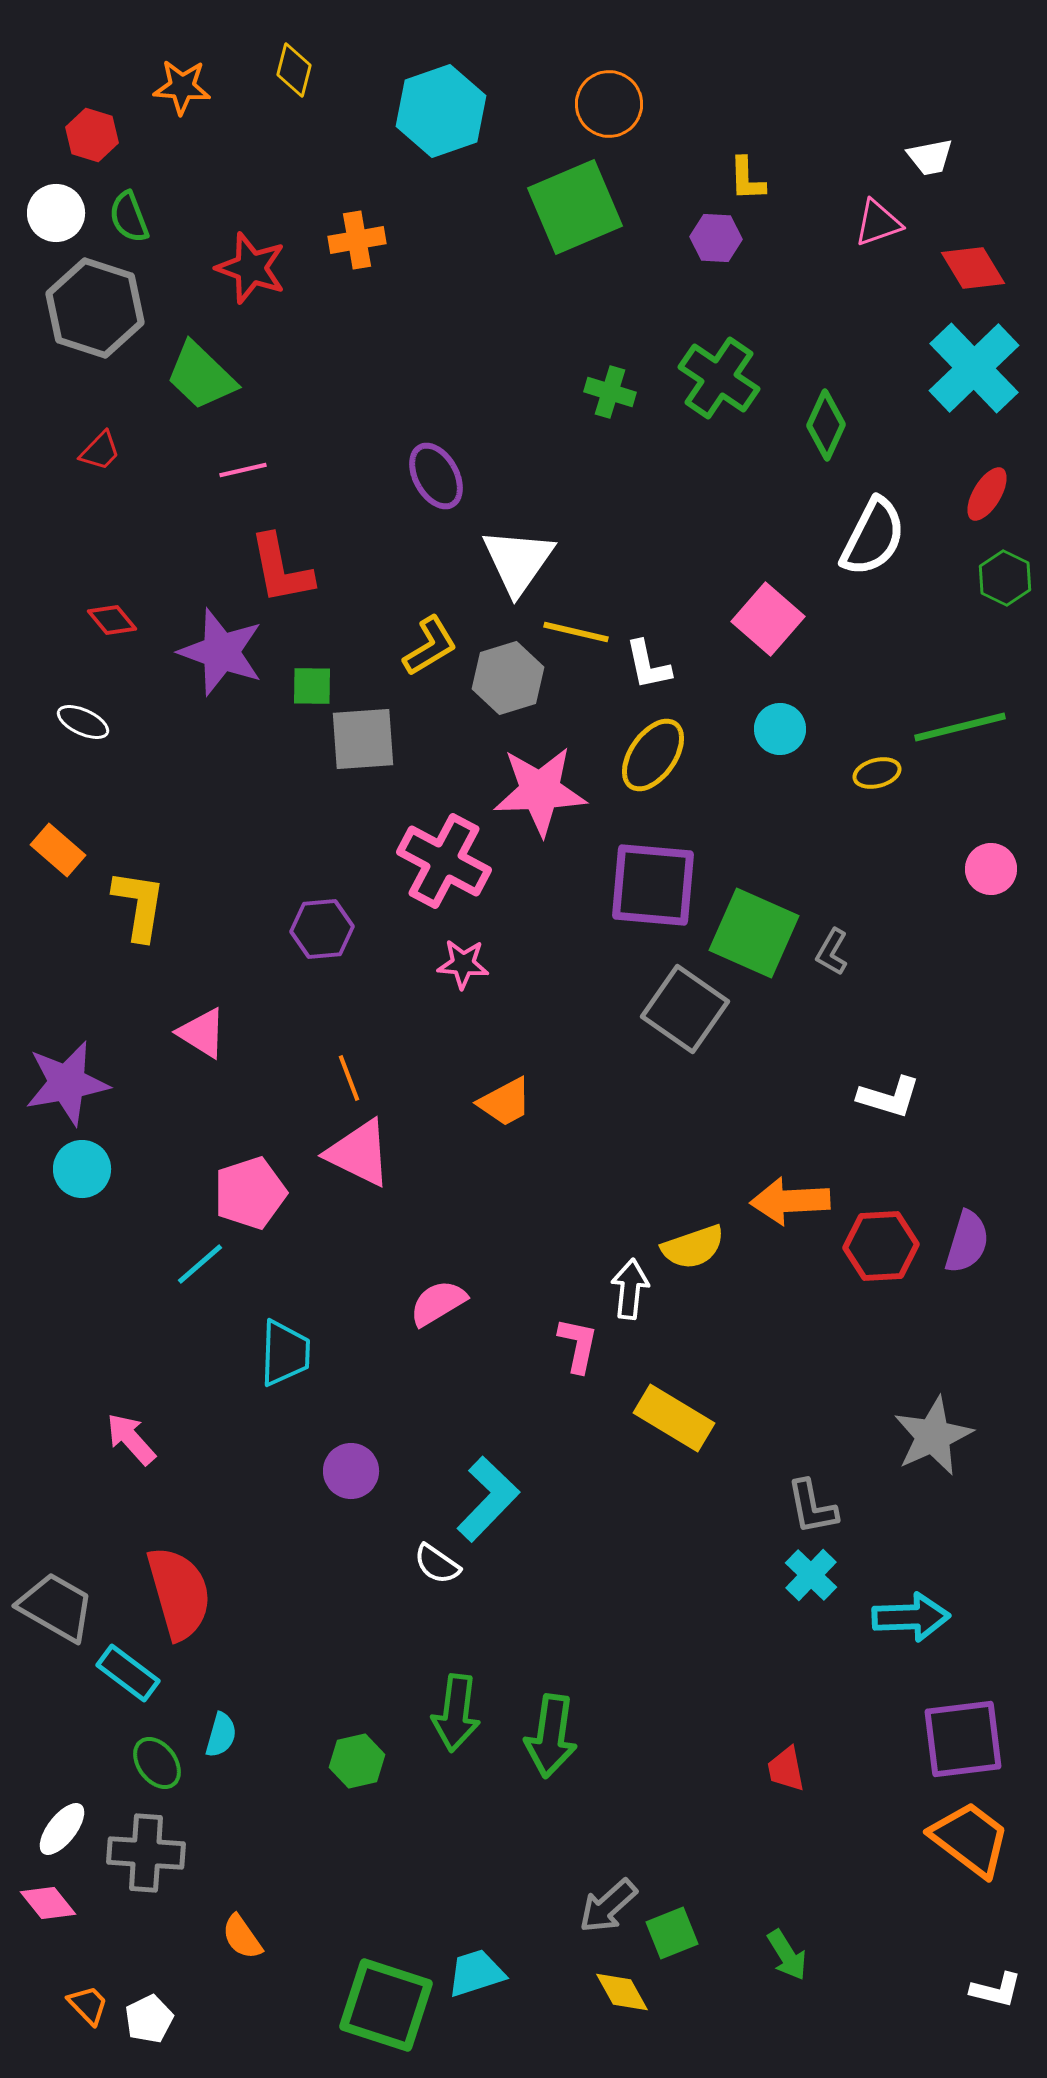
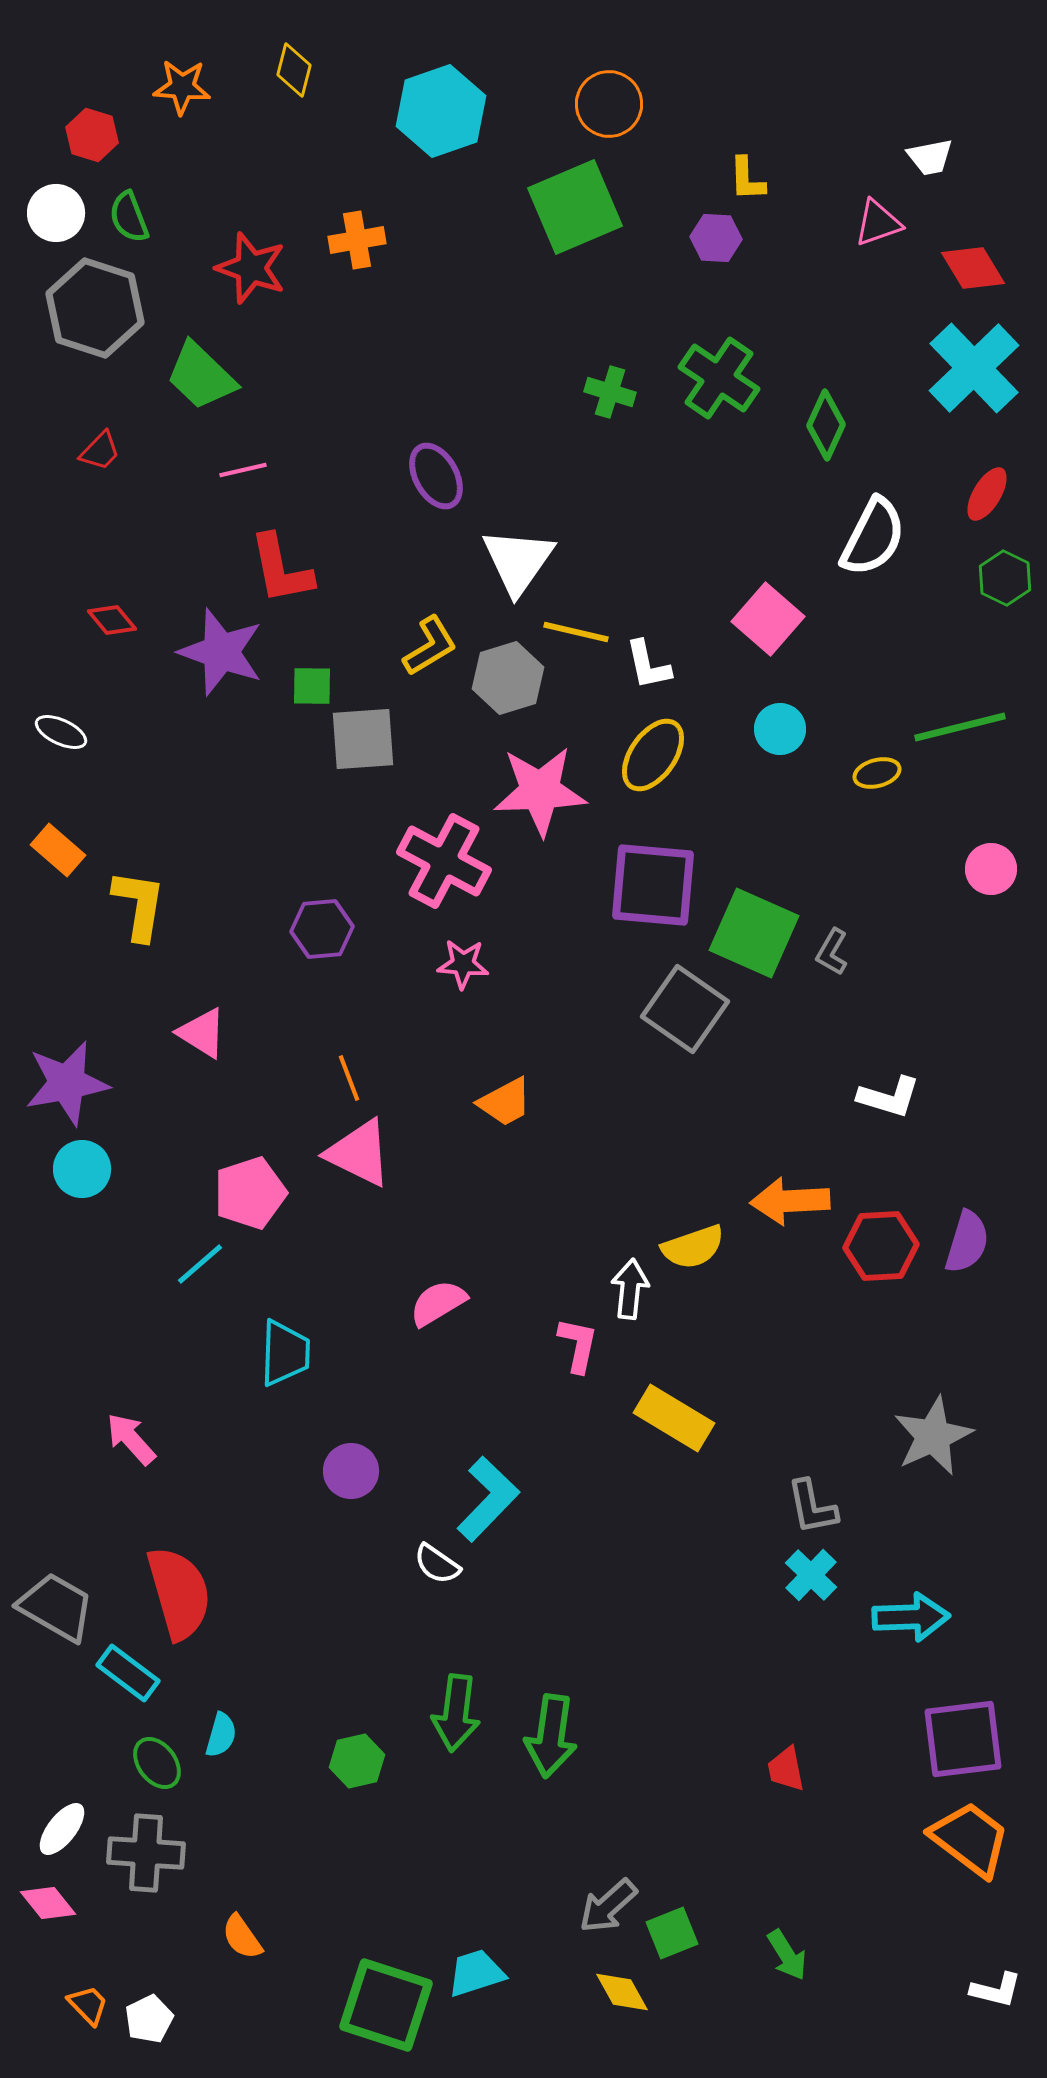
white ellipse at (83, 722): moved 22 px left, 10 px down
